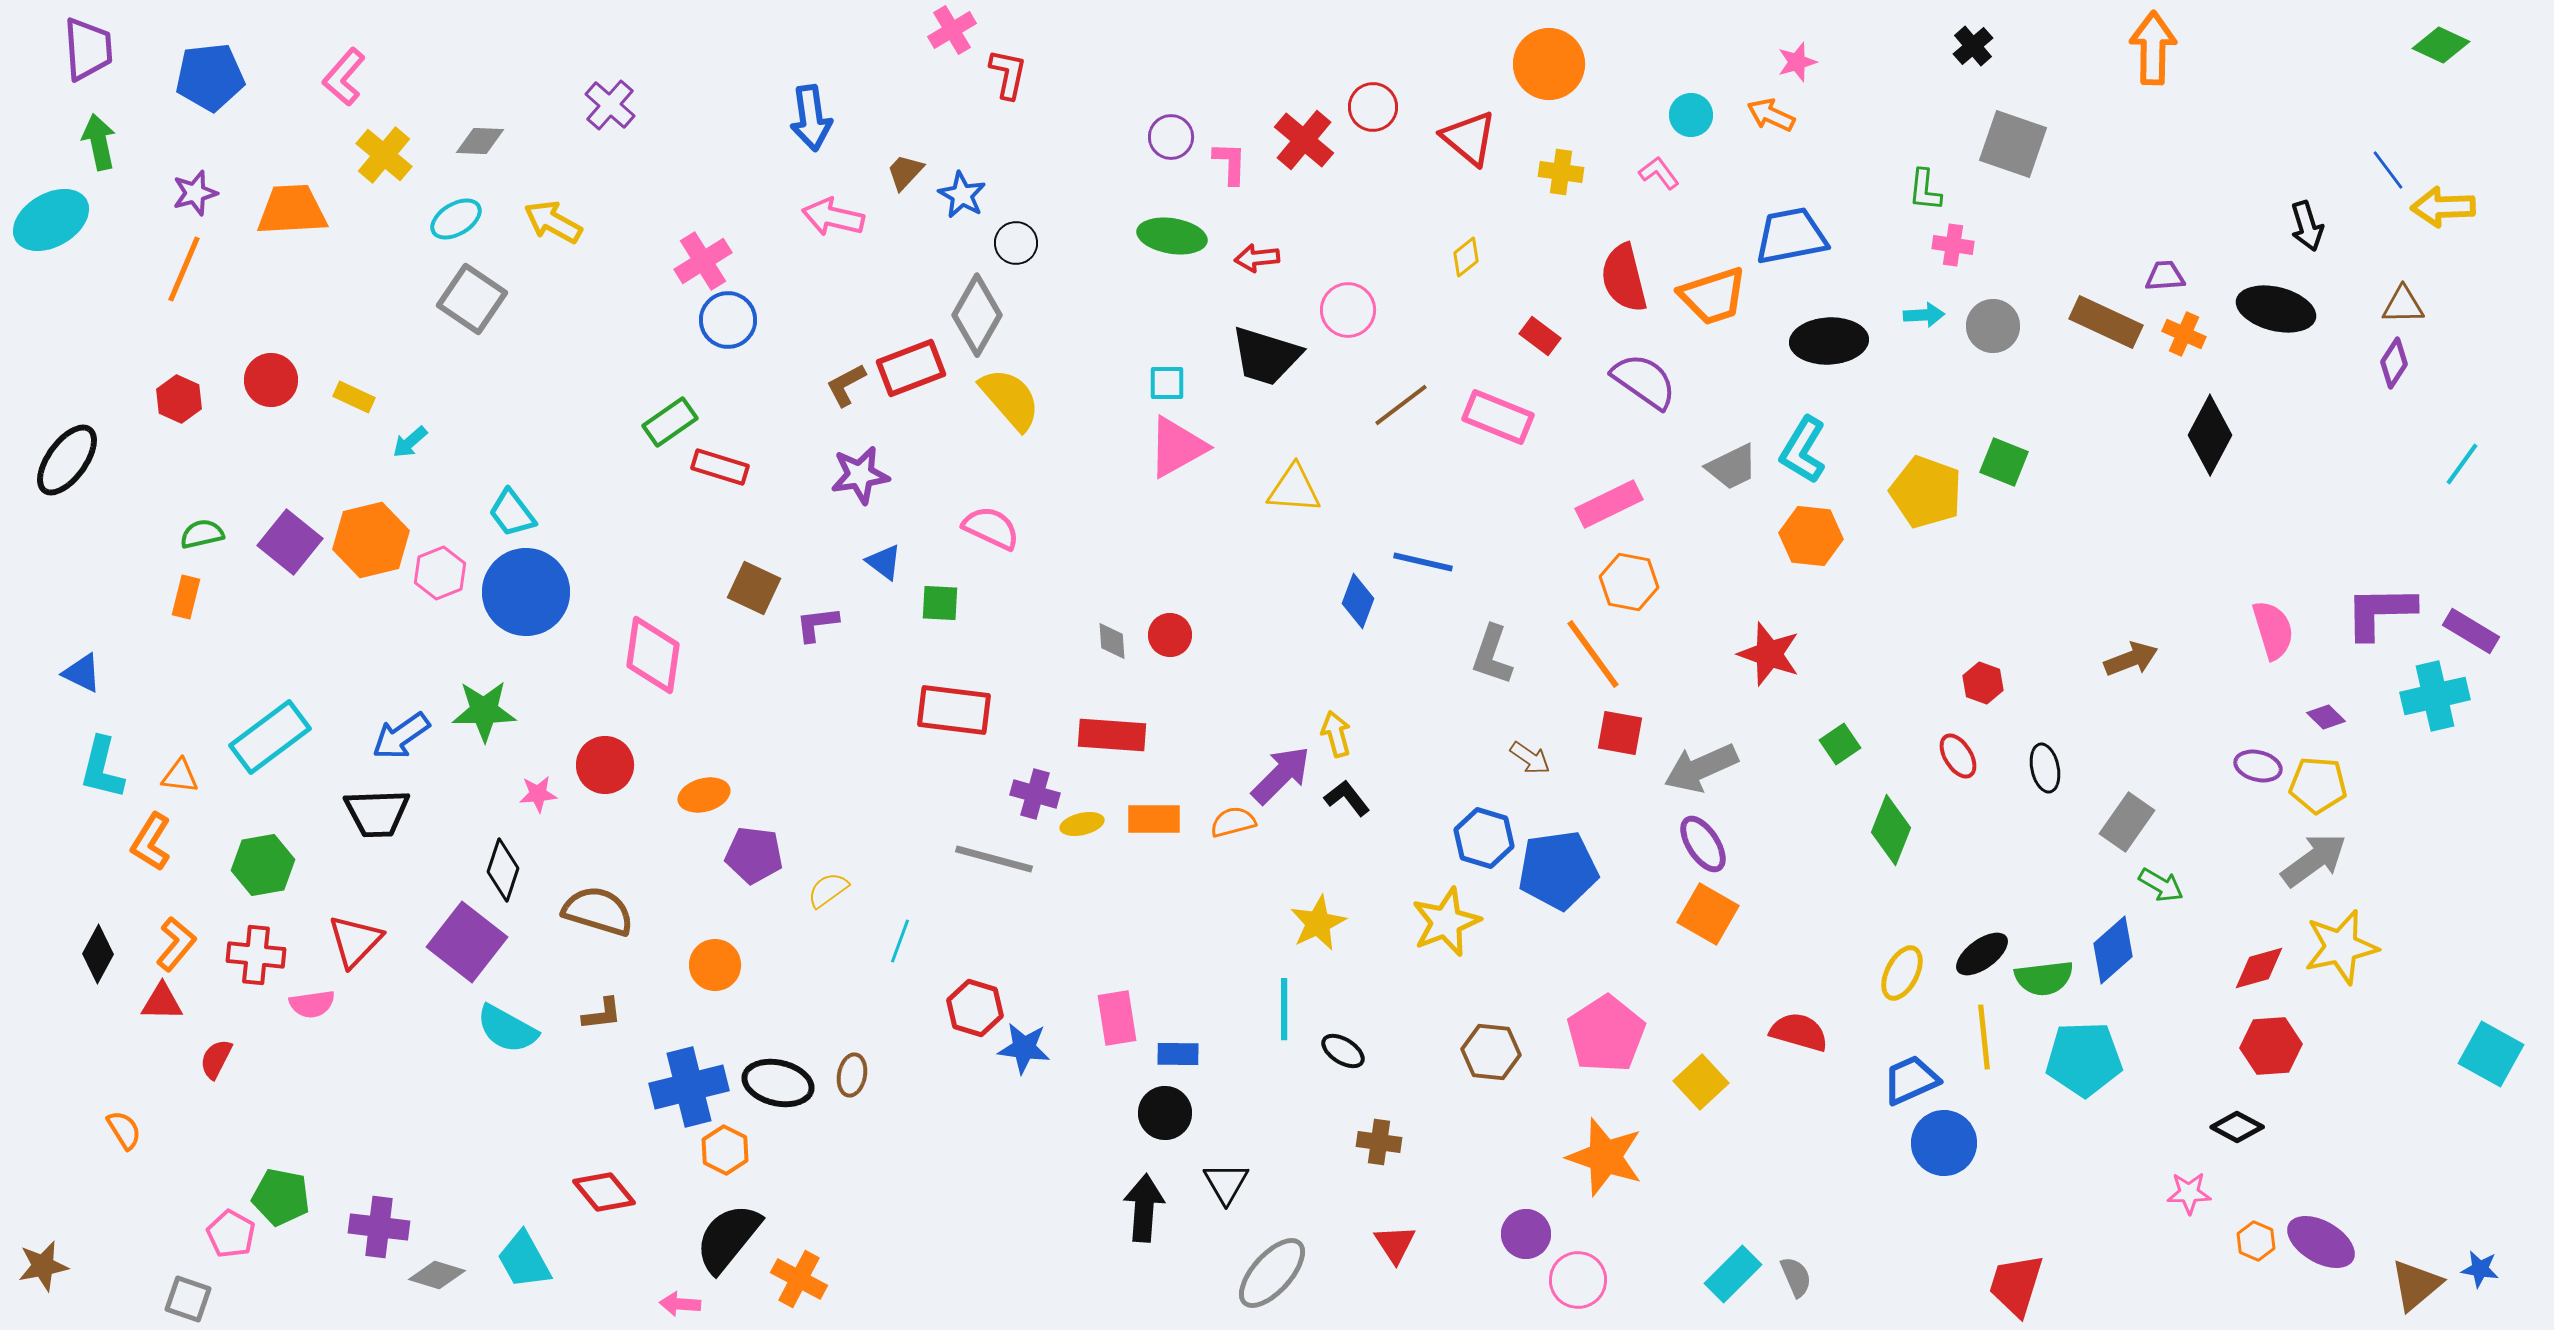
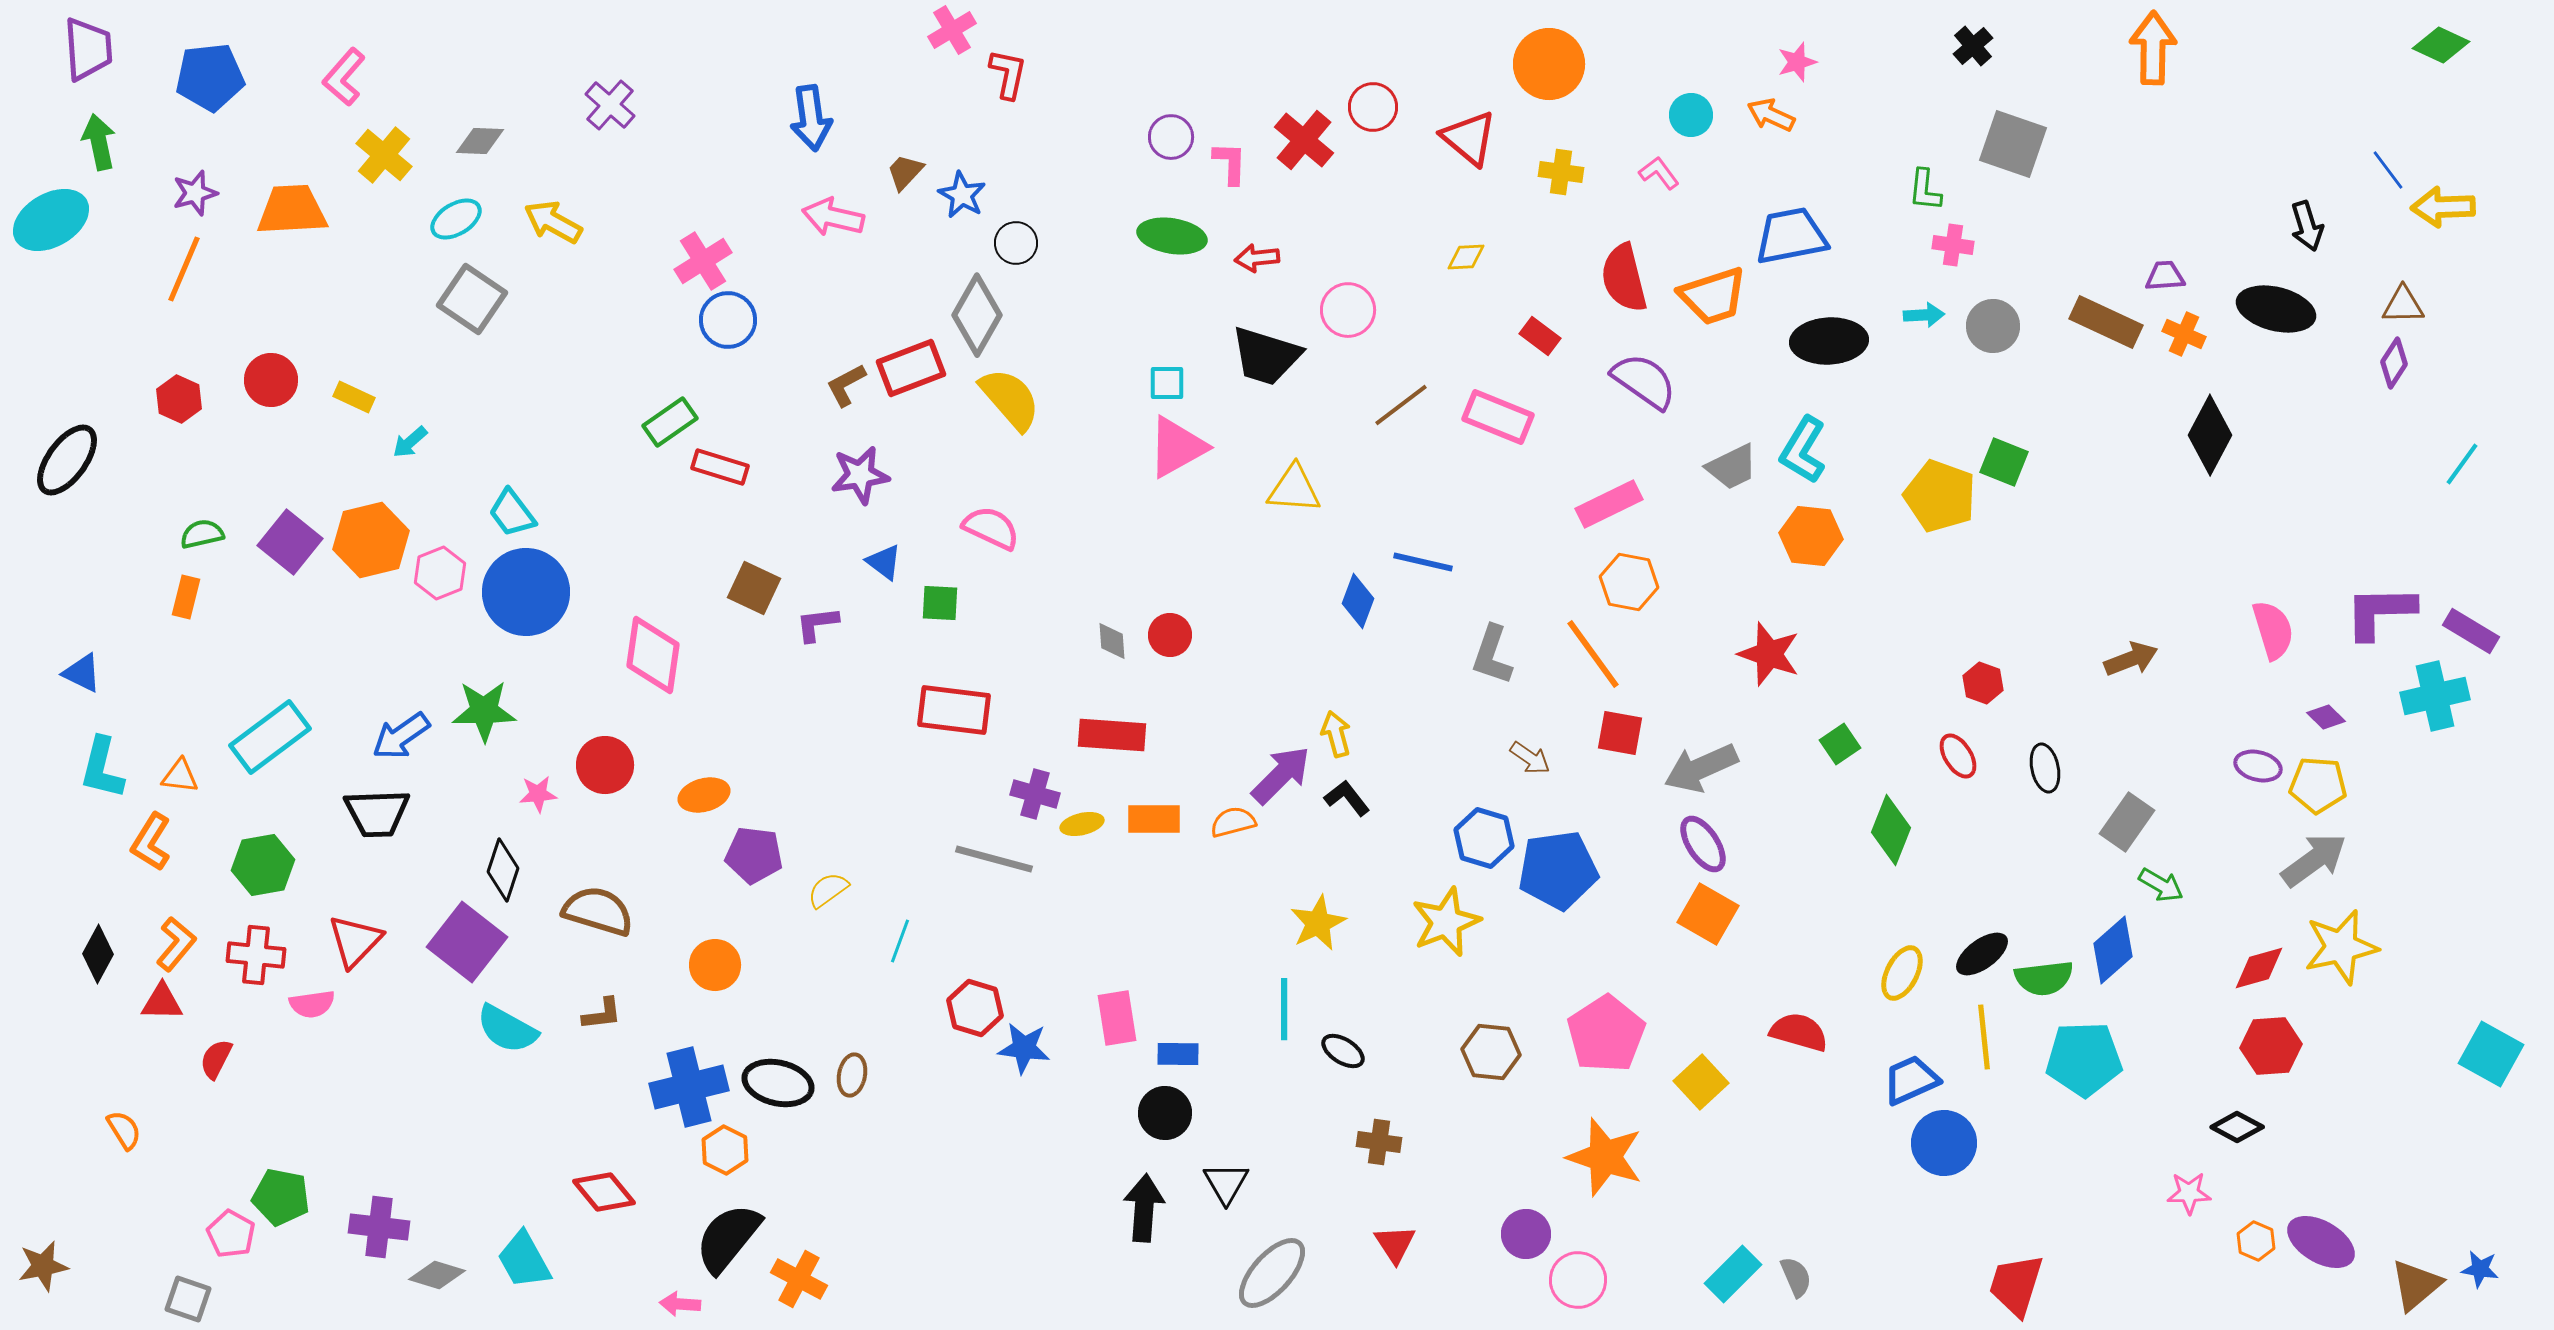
yellow diamond at (1466, 257): rotated 36 degrees clockwise
yellow pentagon at (1926, 492): moved 14 px right, 4 px down
